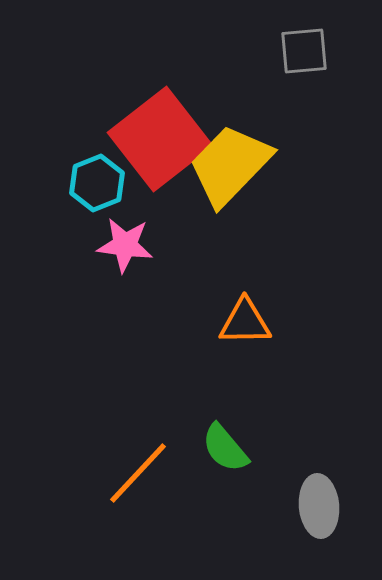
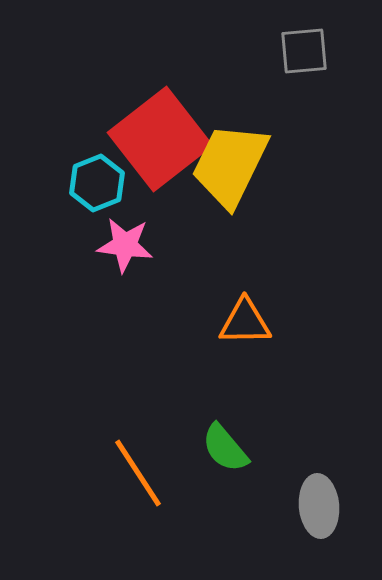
yellow trapezoid: rotated 18 degrees counterclockwise
orange line: rotated 76 degrees counterclockwise
